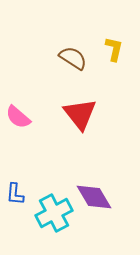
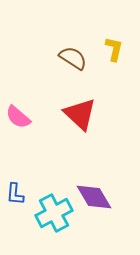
red triangle: rotated 9 degrees counterclockwise
